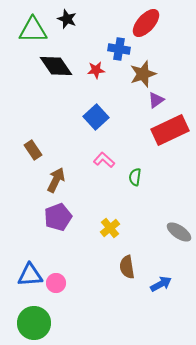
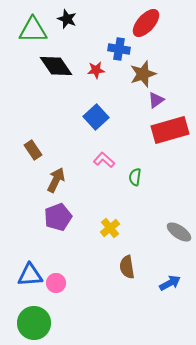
red rectangle: rotated 9 degrees clockwise
blue arrow: moved 9 px right, 1 px up
